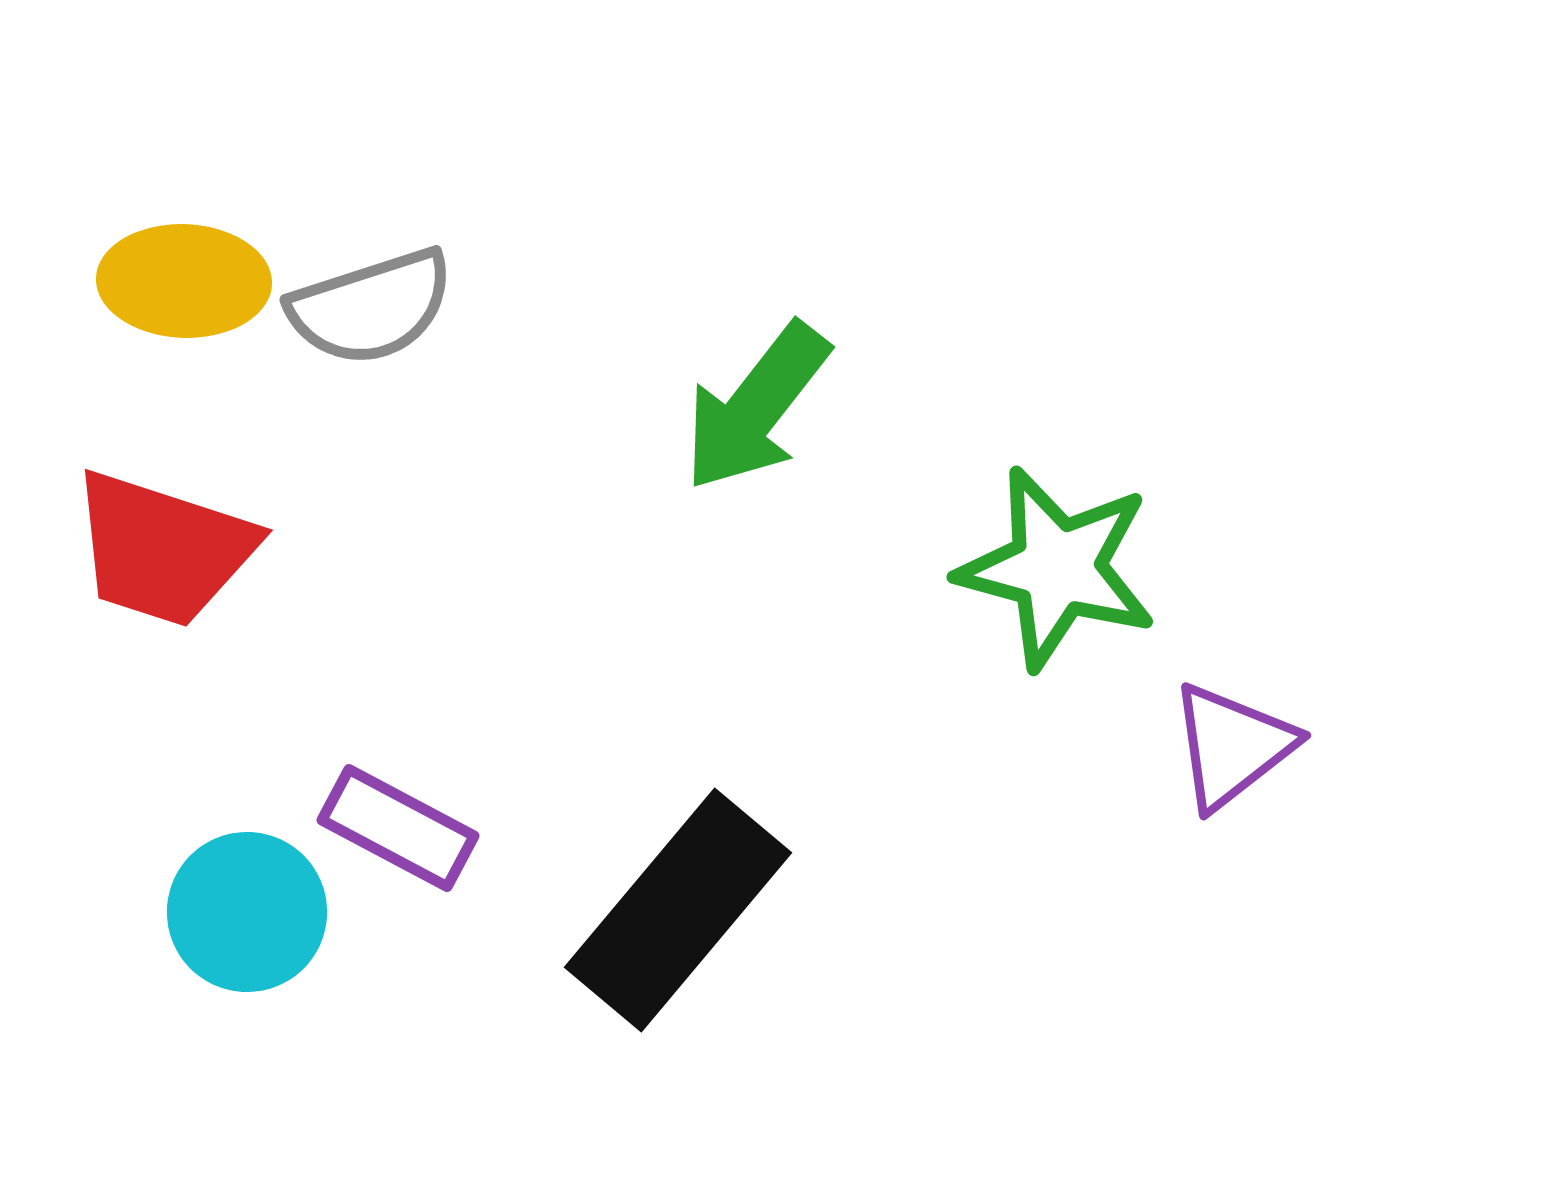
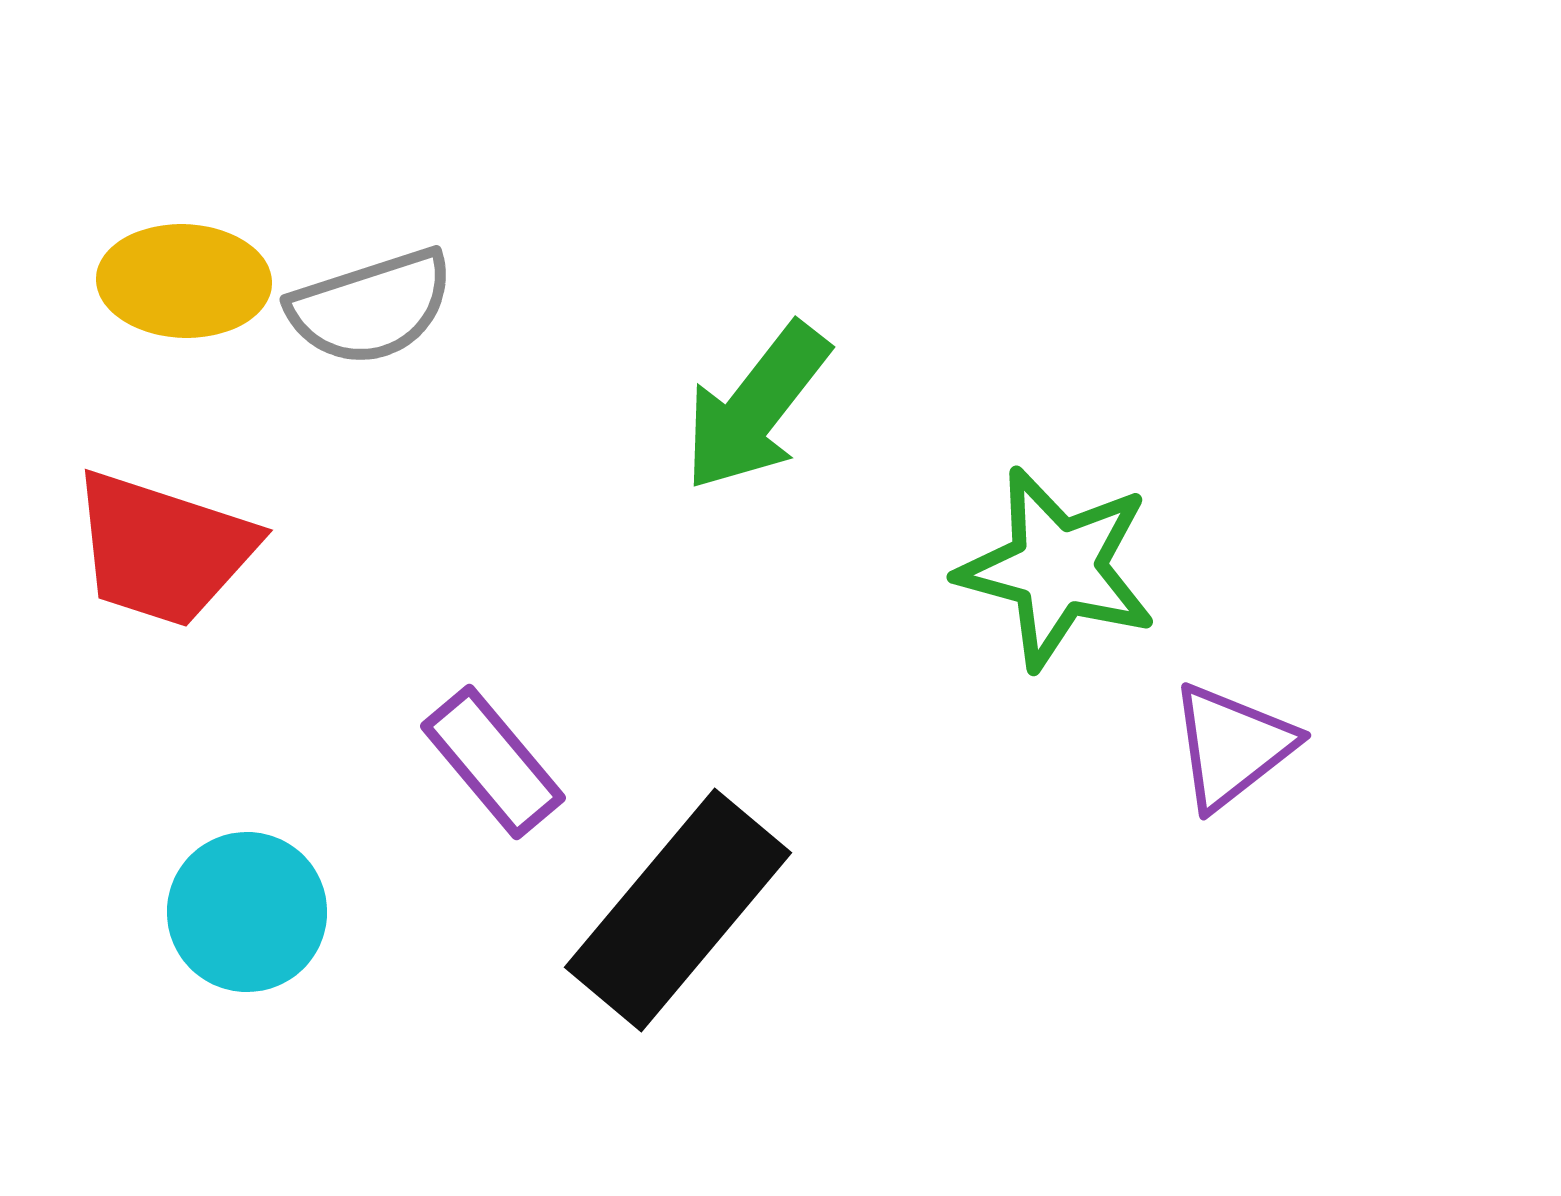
purple rectangle: moved 95 px right, 66 px up; rotated 22 degrees clockwise
